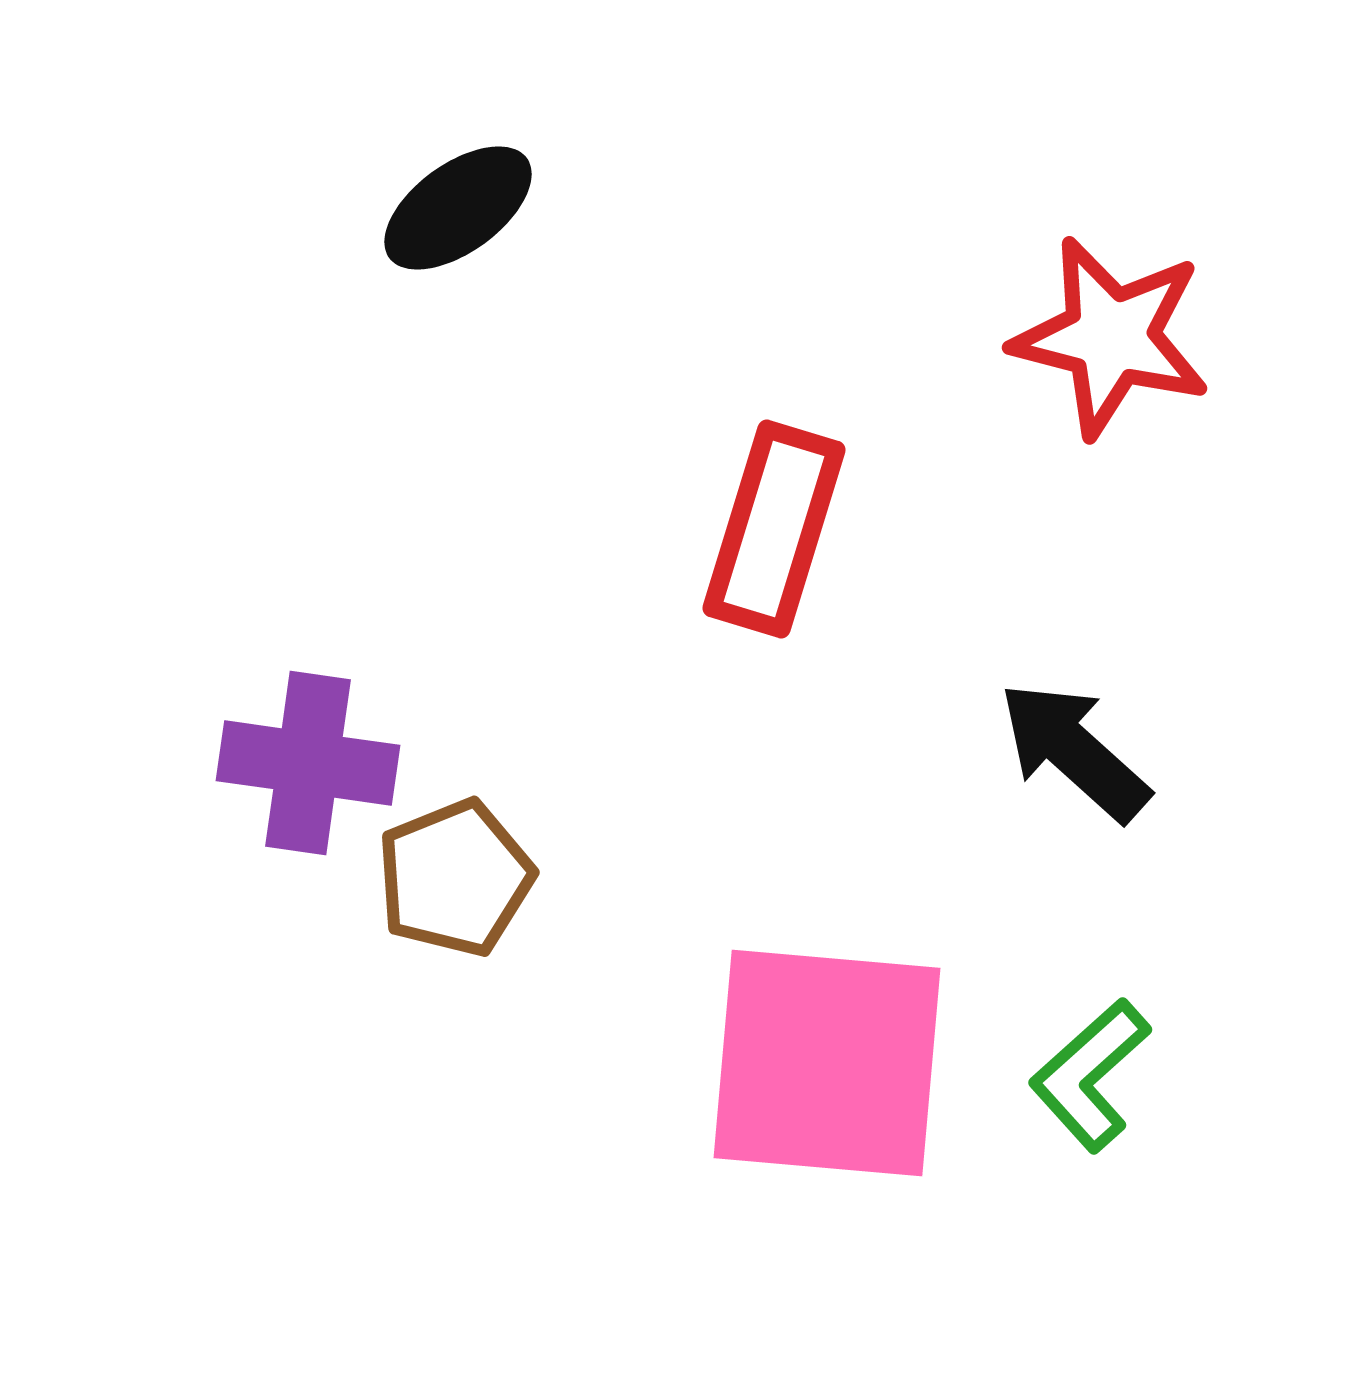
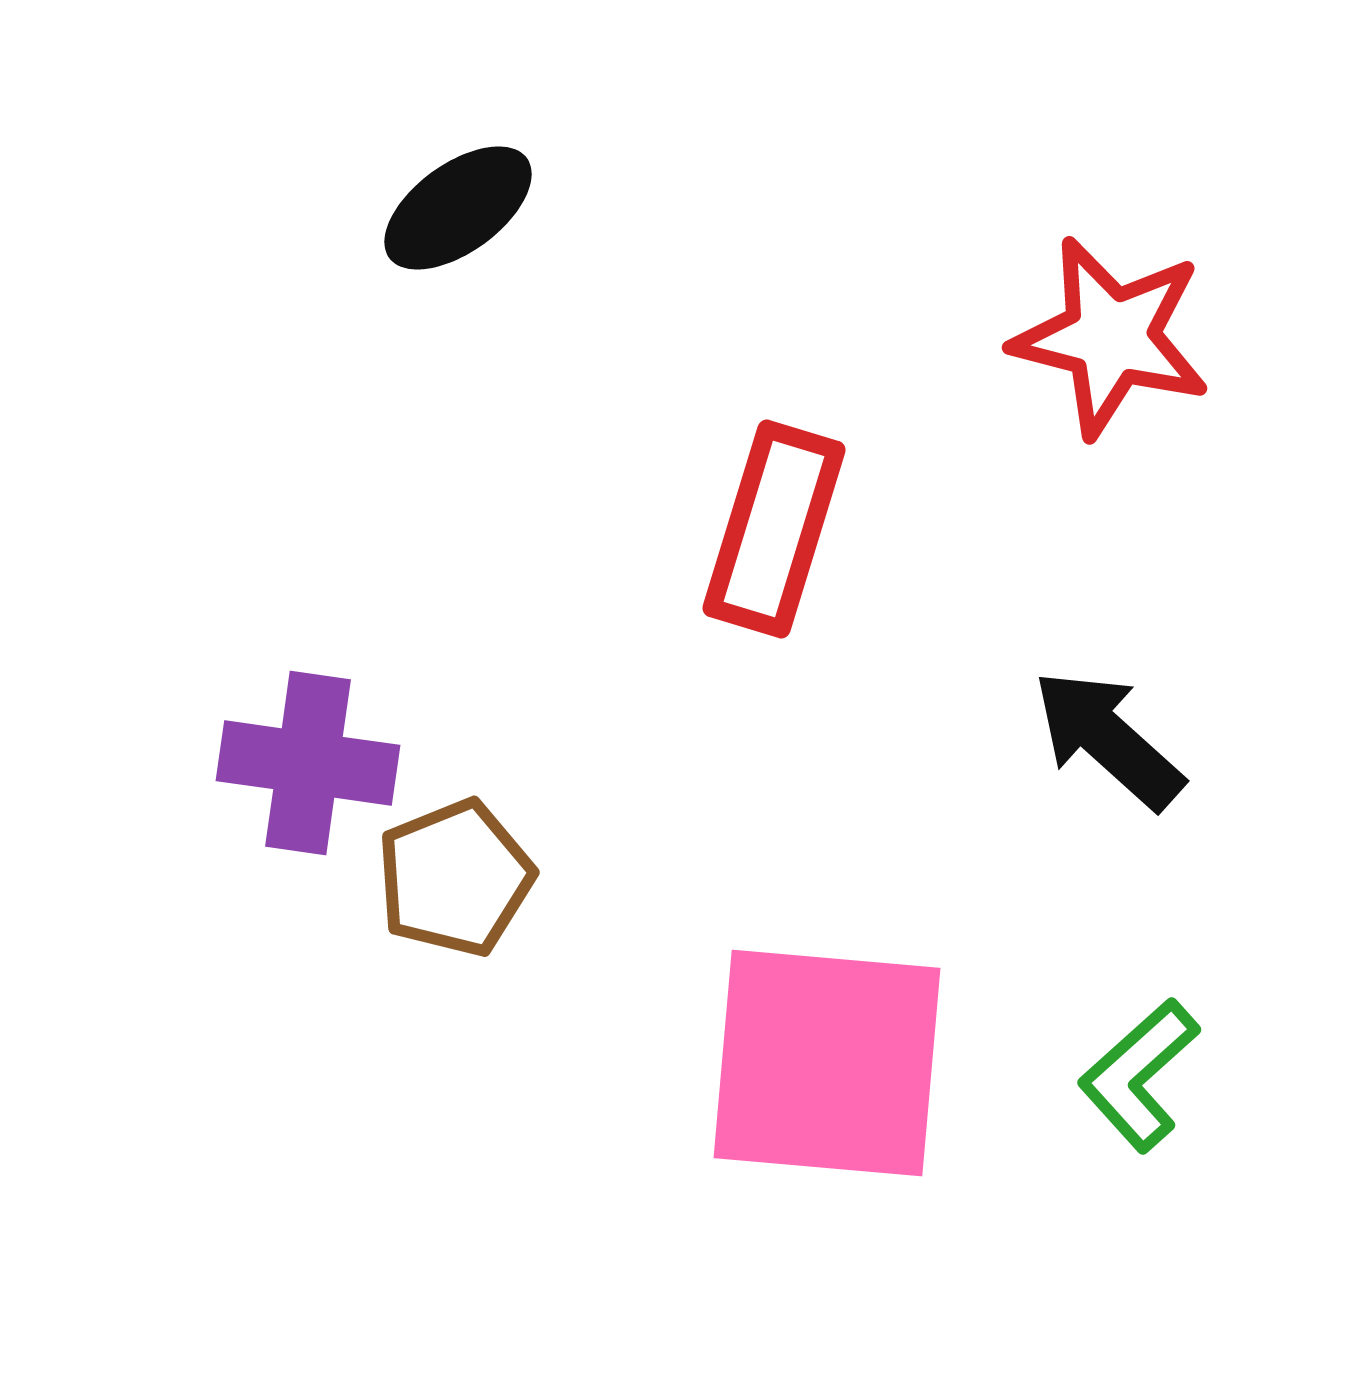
black arrow: moved 34 px right, 12 px up
green L-shape: moved 49 px right
